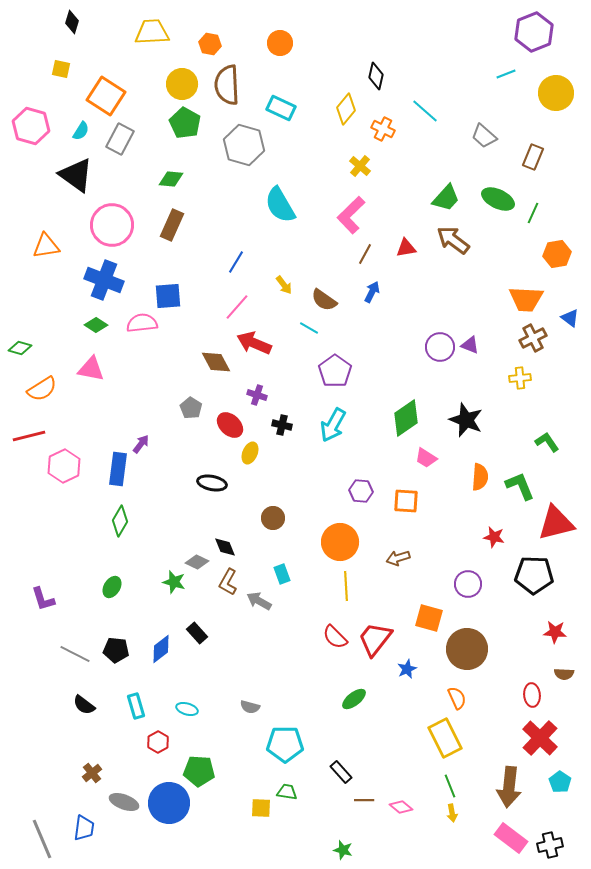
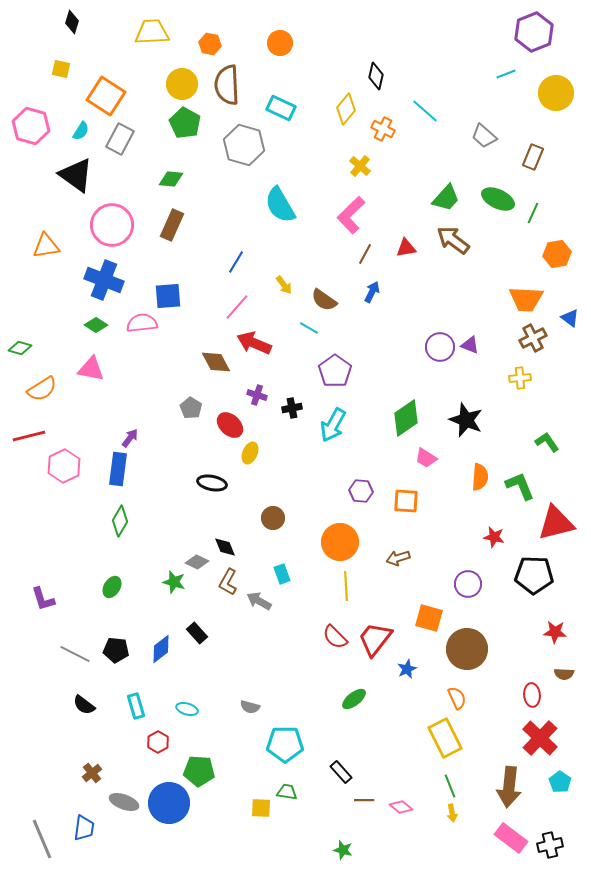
black cross at (282, 425): moved 10 px right, 17 px up; rotated 24 degrees counterclockwise
purple arrow at (141, 444): moved 11 px left, 6 px up
